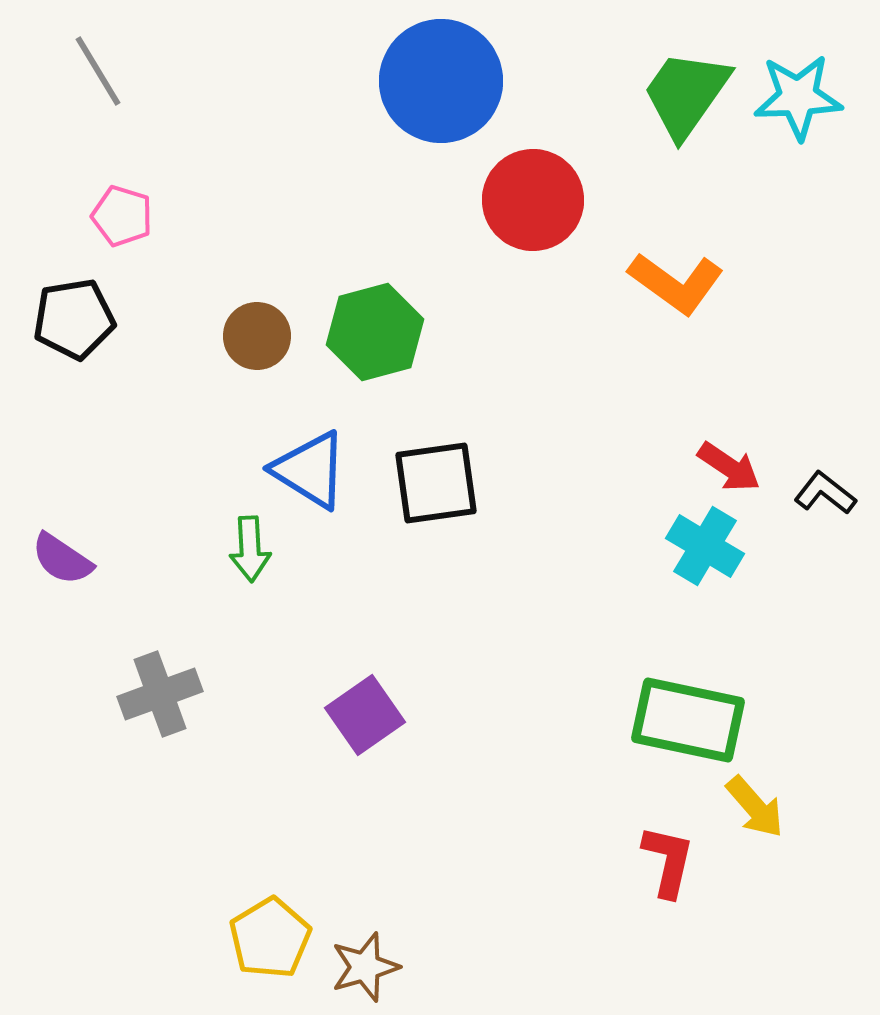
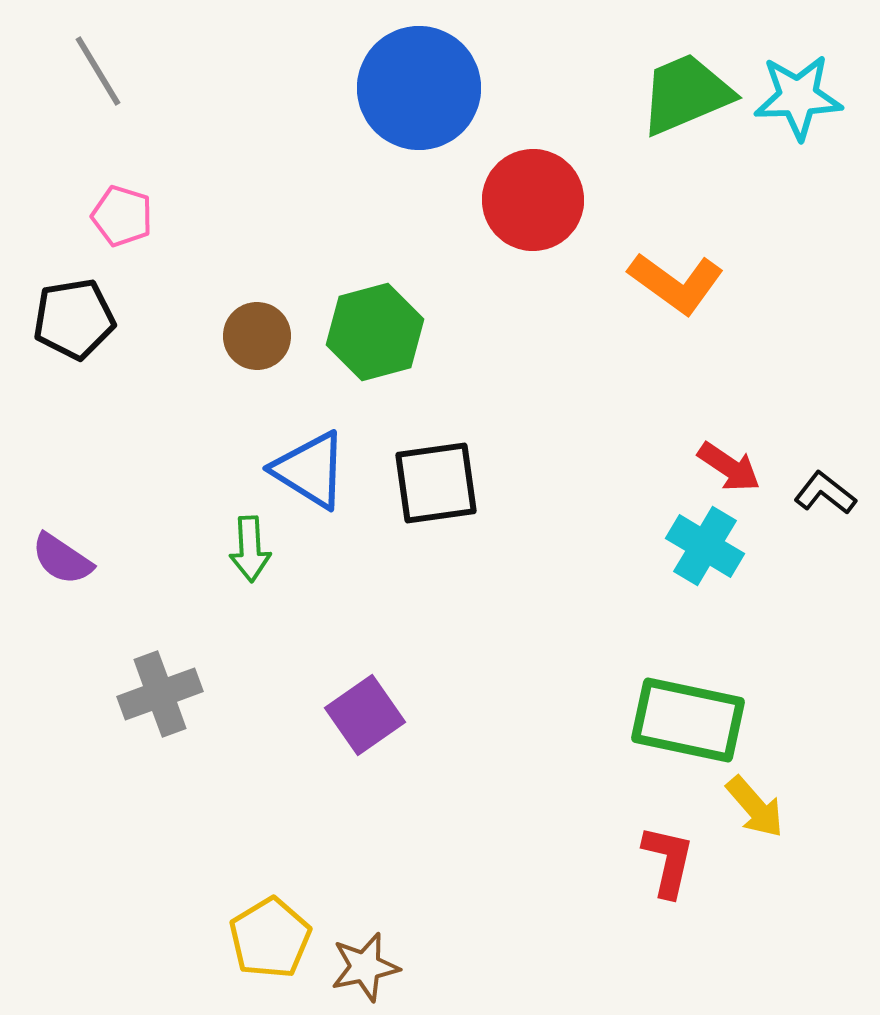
blue circle: moved 22 px left, 7 px down
green trapezoid: rotated 32 degrees clockwise
brown star: rotated 4 degrees clockwise
